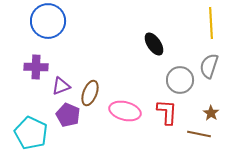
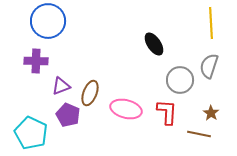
purple cross: moved 6 px up
pink ellipse: moved 1 px right, 2 px up
